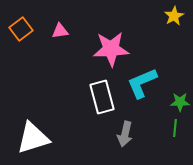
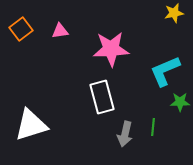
yellow star: moved 3 px up; rotated 18 degrees clockwise
cyan L-shape: moved 23 px right, 12 px up
green line: moved 22 px left, 1 px up
white triangle: moved 2 px left, 13 px up
